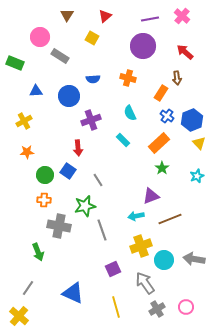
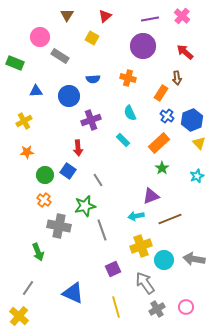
orange cross at (44, 200): rotated 32 degrees clockwise
